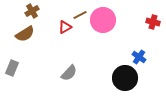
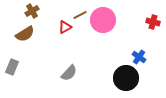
gray rectangle: moved 1 px up
black circle: moved 1 px right
